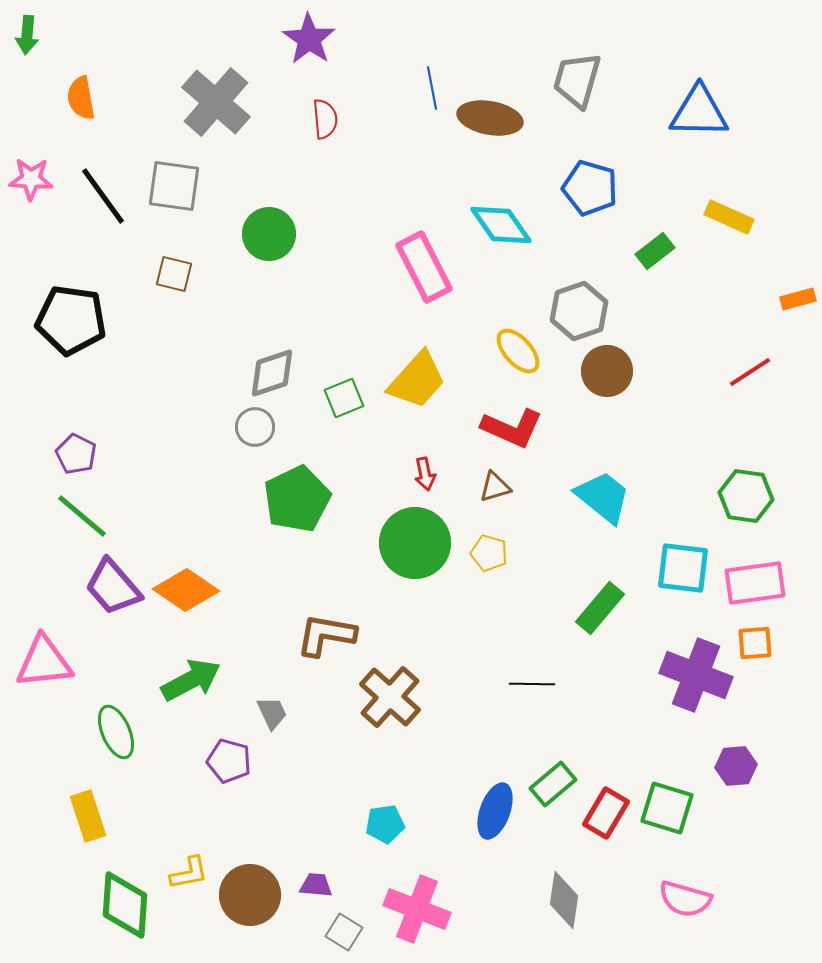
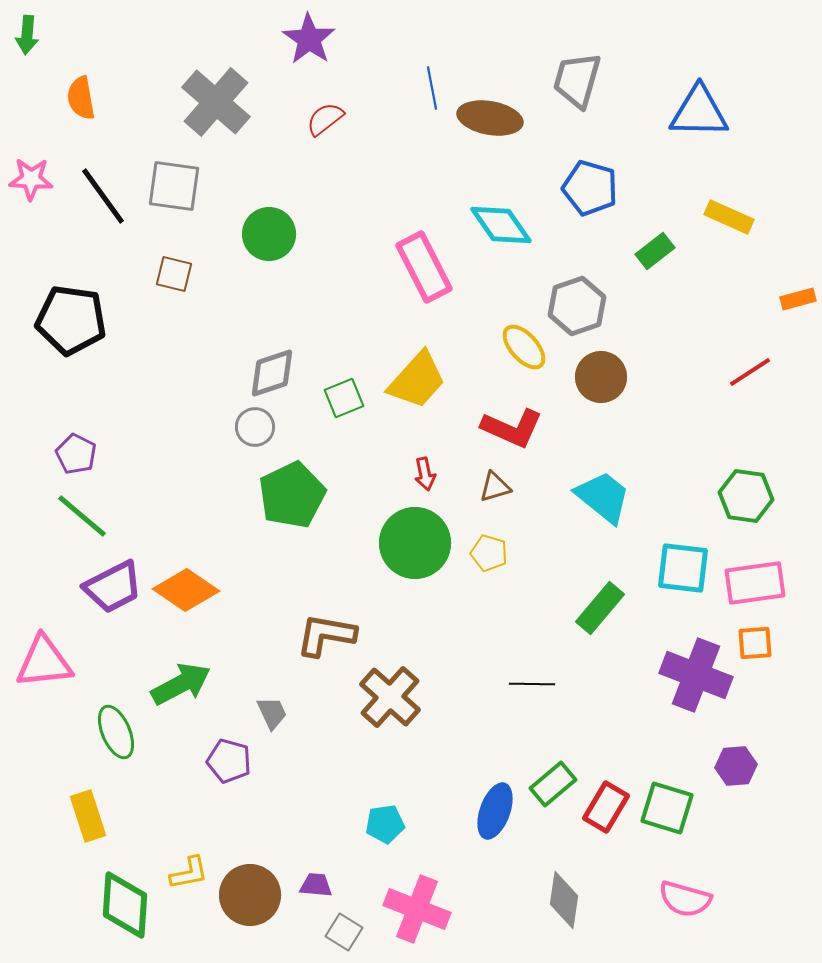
red semicircle at (325, 119): rotated 123 degrees counterclockwise
gray hexagon at (579, 311): moved 2 px left, 5 px up
yellow ellipse at (518, 351): moved 6 px right, 4 px up
brown circle at (607, 371): moved 6 px left, 6 px down
green pentagon at (297, 499): moved 5 px left, 4 px up
purple trapezoid at (113, 587): rotated 76 degrees counterclockwise
green arrow at (191, 680): moved 10 px left, 4 px down
red rectangle at (606, 813): moved 6 px up
